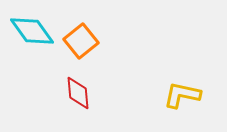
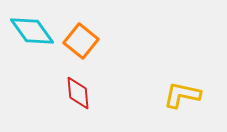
orange square: rotated 12 degrees counterclockwise
